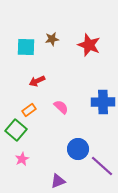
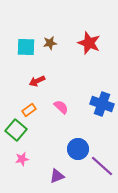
brown star: moved 2 px left, 4 px down
red star: moved 2 px up
blue cross: moved 1 px left, 2 px down; rotated 20 degrees clockwise
pink star: rotated 16 degrees clockwise
purple triangle: moved 1 px left, 5 px up
